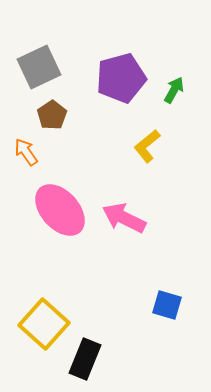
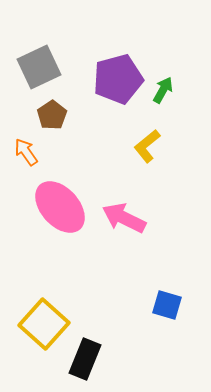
purple pentagon: moved 3 px left, 1 px down
green arrow: moved 11 px left
pink ellipse: moved 3 px up
